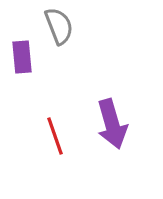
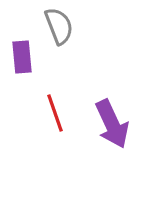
purple arrow: rotated 9 degrees counterclockwise
red line: moved 23 px up
